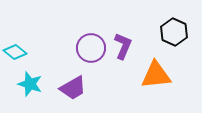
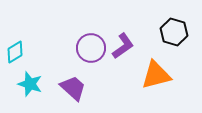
black hexagon: rotated 8 degrees counterclockwise
purple L-shape: rotated 32 degrees clockwise
cyan diamond: rotated 70 degrees counterclockwise
orange triangle: rotated 8 degrees counterclockwise
purple trapezoid: rotated 108 degrees counterclockwise
